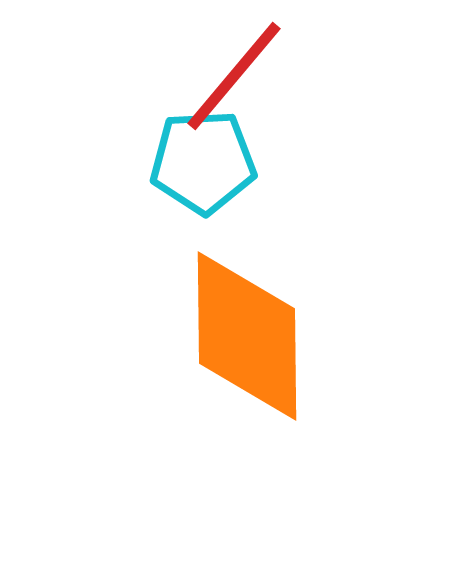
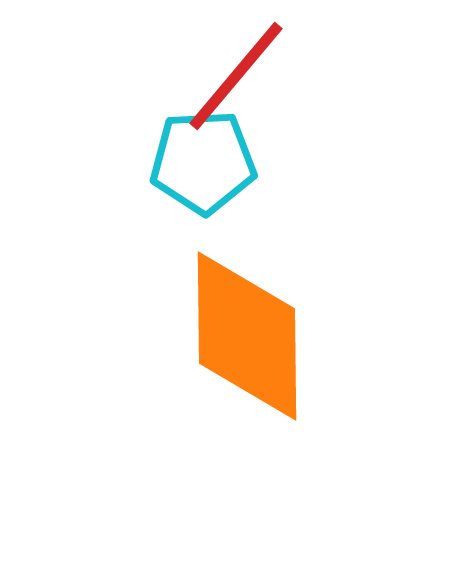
red line: moved 2 px right
